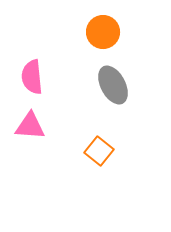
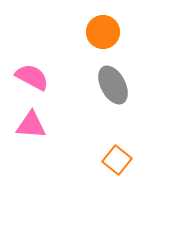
pink semicircle: rotated 124 degrees clockwise
pink triangle: moved 1 px right, 1 px up
orange square: moved 18 px right, 9 px down
